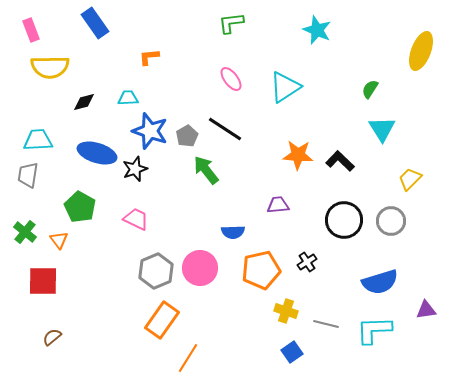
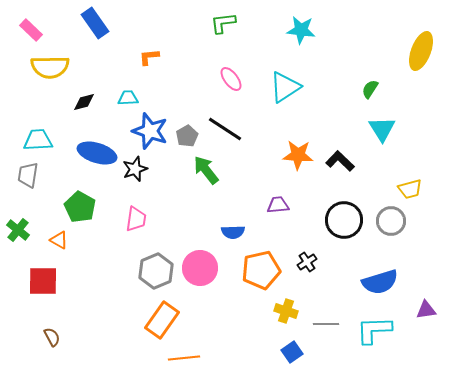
green L-shape at (231, 23): moved 8 px left
pink rectangle at (31, 30): rotated 25 degrees counterclockwise
cyan star at (317, 30): moved 16 px left; rotated 16 degrees counterclockwise
yellow trapezoid at (410, 179): moved 10 px down; rotated 150 degrees counterclockwise
pink trapezoid at (136, 219): rotated 72 degrees clockwise
green cross at (25, 232): moved 7 px left, 2 px up
orange triangle at (59, 240): rotated 24 degrees counterclockwise
gray line at (326, 324): rotated 15 degrees counterclockwise
brown semicircle at (52, 337): rotated 102 degrees clockwise
orange line at (188, 358): moved 4 px left; rotated 52 degrees clockwise
